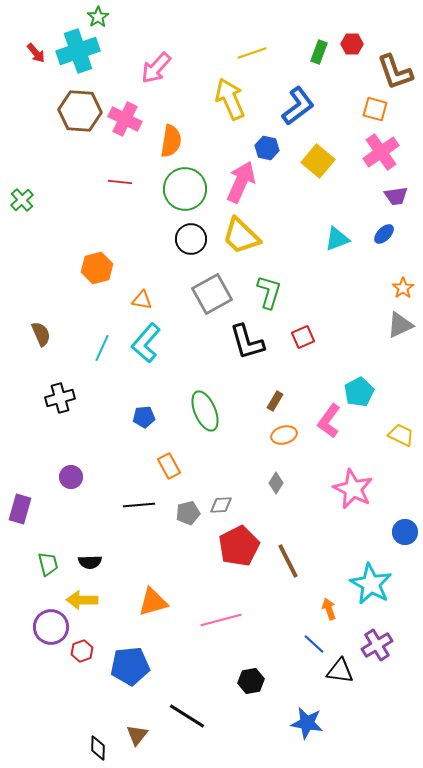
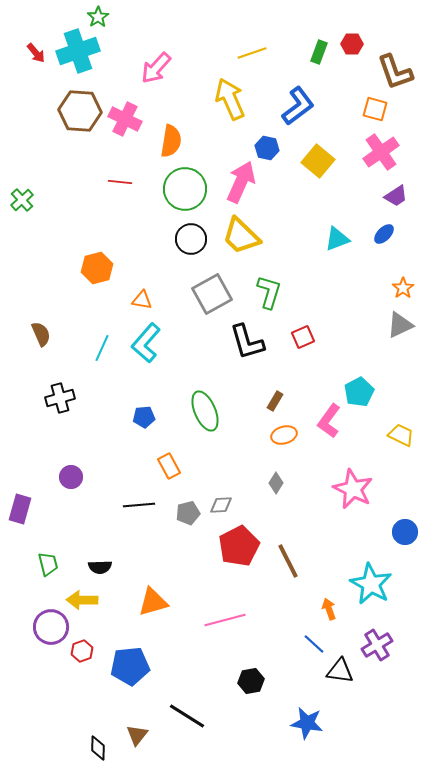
purple trapezoid at (396, 196): rotated 25 degrees counterclockwise
black semicircle at (90, 562): moved 10 px right, 5 px down
pink line at (221, 620): moved 4 px right
